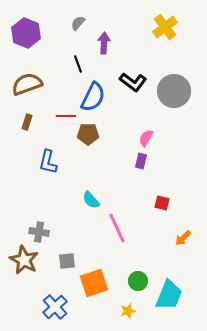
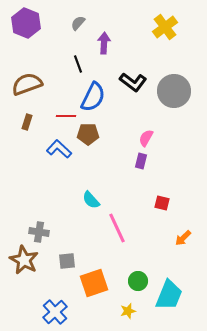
purple hexagon: moved 10 px up
blue L-shape: moved 11 px right, 13 px up; rotated 120 degrees clockwise
blue cross: moved 5 px down
